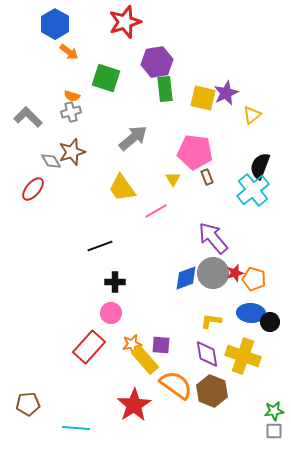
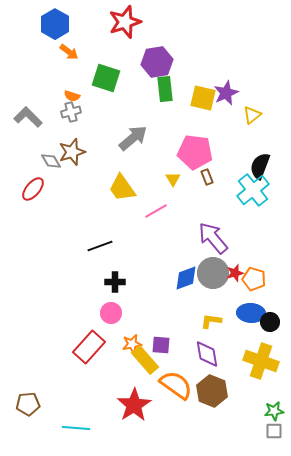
yellow cross at (243, 356): moved 18 px right, 5 px down
